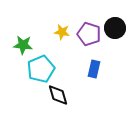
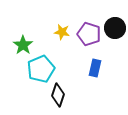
green star: rotated 30 degrees clockwise
blue rectangle: moved 1 px right, 1 px up
black diamond: rotated 35 degrees clockwise
